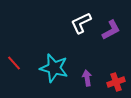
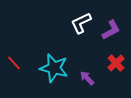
purple arrow: rotated 35 degrees counterclockwise
red cross: moved 19 px up; rotated 24 degrees counterclockwise
